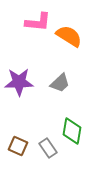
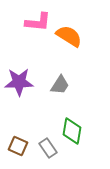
gray trapezoid: moved 2 px down; rotated 15 degrees counterclockwise
